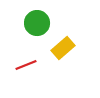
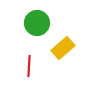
red line: moved 3 px right, 1 px down; rotated 65 degrees counterclockwise
